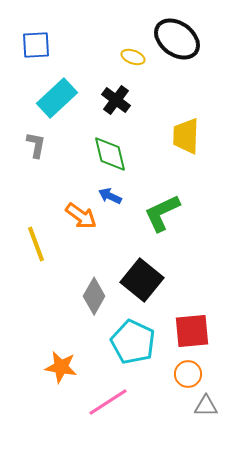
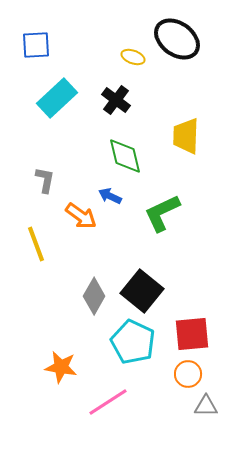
gray L-shape: moved 9 px right, 35 px down
green diamond: moved 15 px right, 2 px down
black square: moved 11 px down
red square: moved 3 px down
